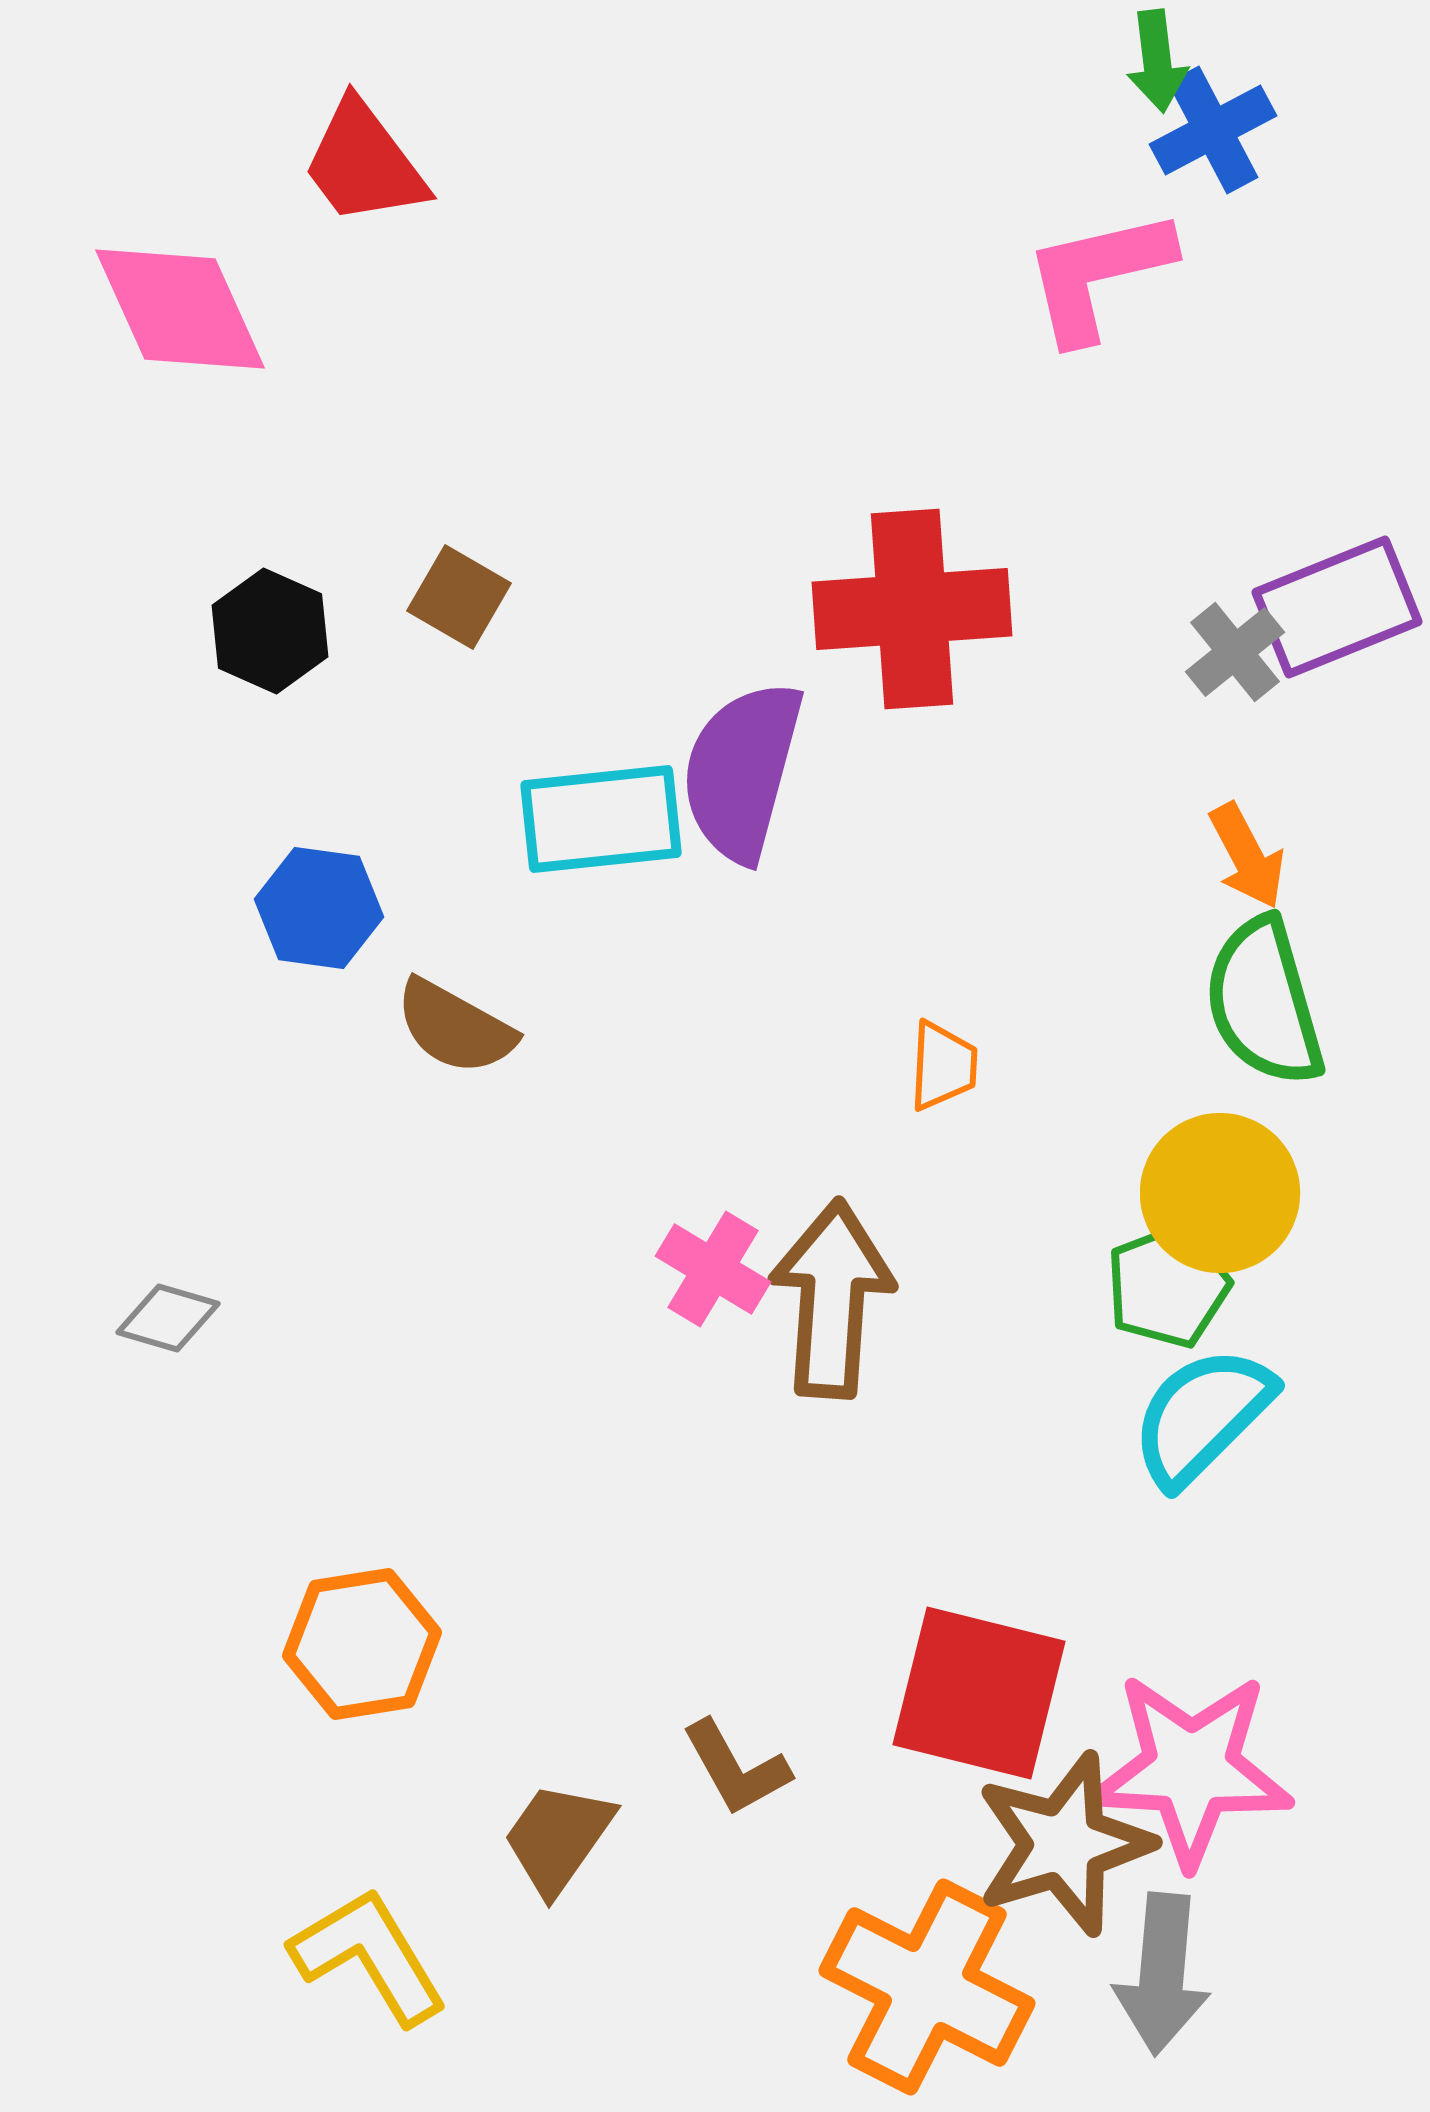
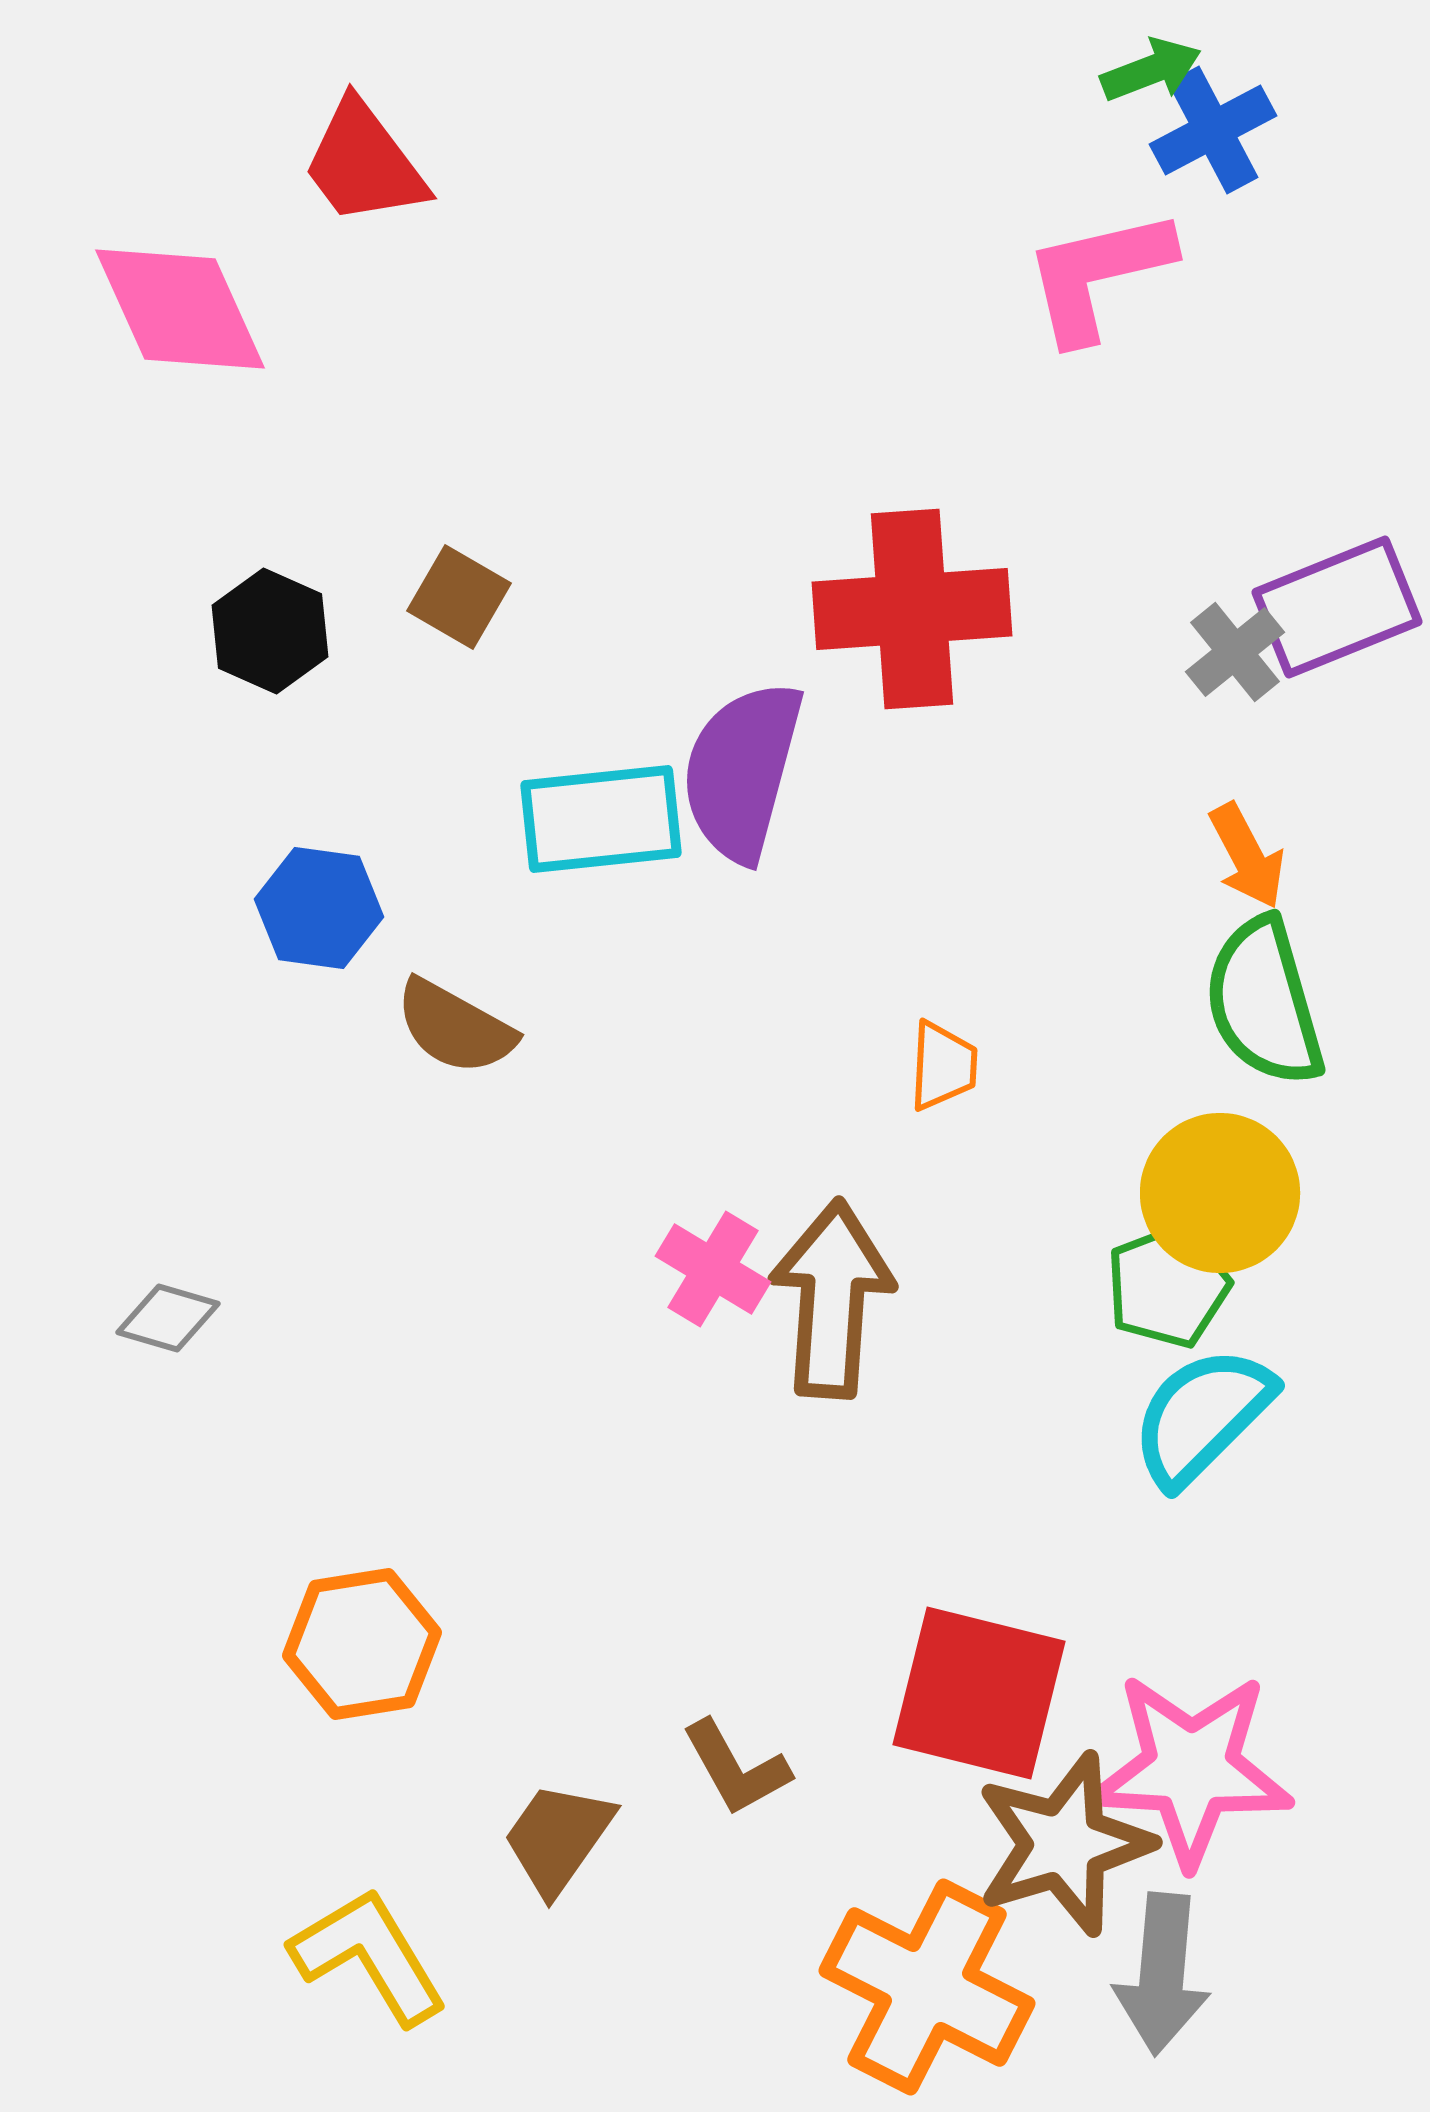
green arrow: moved 6 px left, 9 px down; rotated 104 degrees counterclockwise
